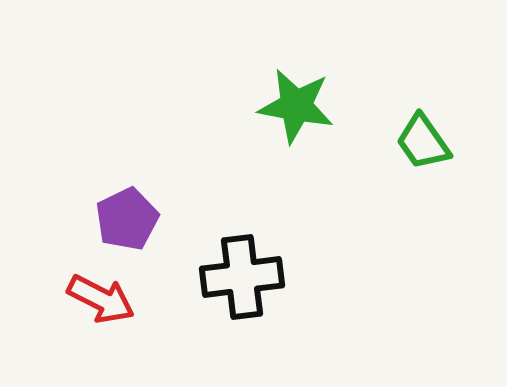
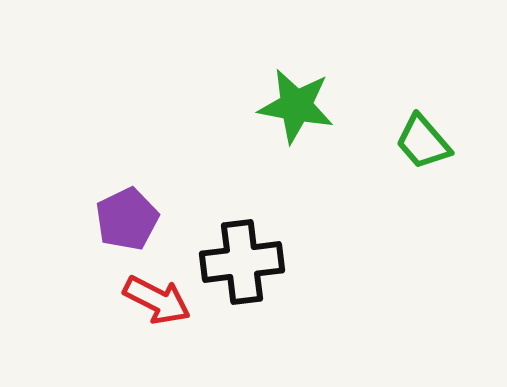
green trapezoid: rotated 6 degrees counterclockwise
black cross: moved 15 px up
red arrow: moved 56 px right, 1 px down
